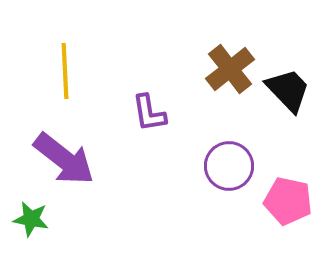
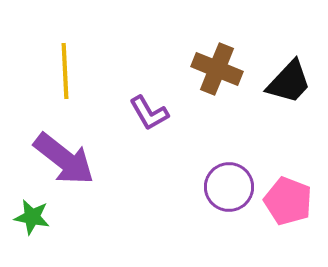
brown cross: moved 13 px left; rotated 30 degrees counterclockwise
black trapezoid: moved 1 px right, 8 px up; rotated 87 degrees clockwise
purple L-shape: rotated 21 degrees counterclockwise
purple circle: moved 21 px down
pink pentagon: rotated 9 degrees clockwise
green star: moved 1 px right, 2 px up
